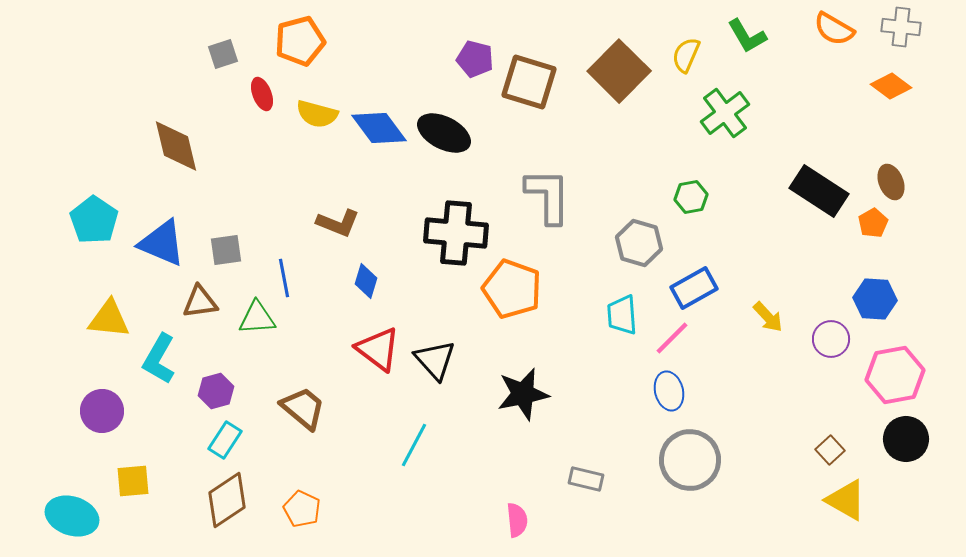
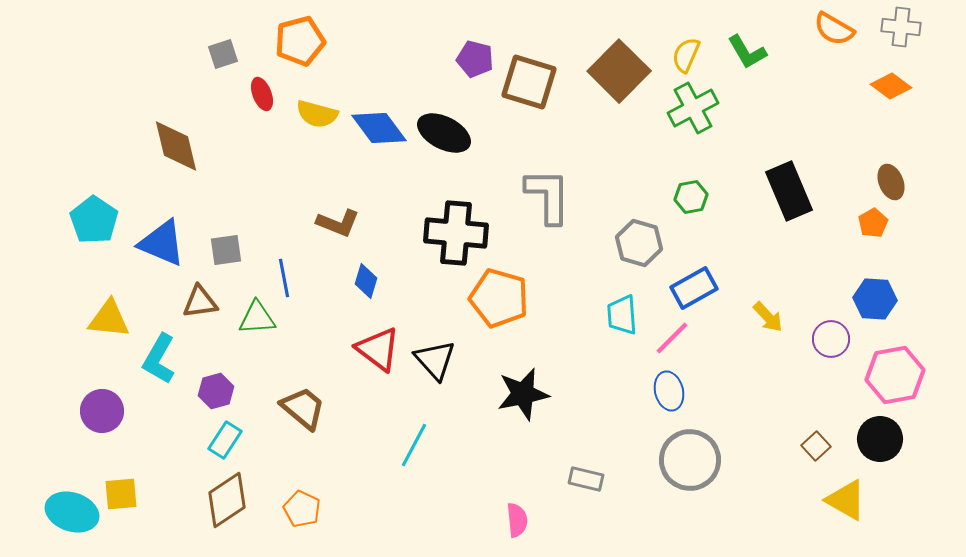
green L-shape at (747, 36): moved 16 px down
green cross at (725, 113): moved 32 px left, 5 px up; rotated 9 degrees clockwise
black rectangle at (819, 191): moved 30 px left; rotated 34 degrees clockwise
orange pentagon at (512, 289): moved 13 px left, 9 px down; rotated 4 degrees counterclockwise
black circle at (906, 439): moved 26 px left
brown square at (830, 450): moved 14 px left, 4 px up
yellow square at (133, 481): moved 12 px left, 13 px down
cyan ellipse at (72, 516): moved 4 px up
